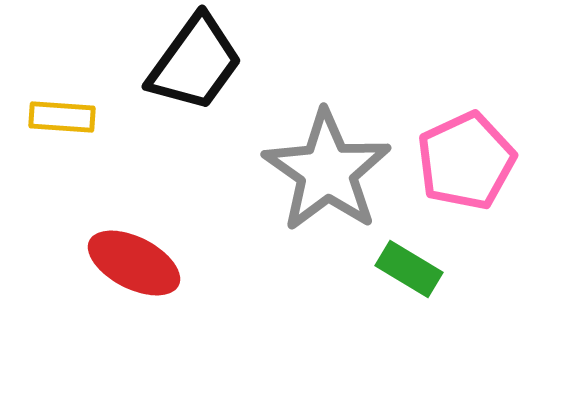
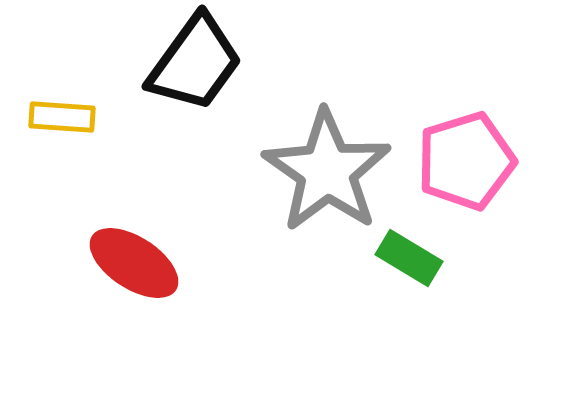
pink pentagon: rotated 8 degrees clockwise
red ellipse: rotated 6 degrees clockwise
green rectangle: moved 11 px up
